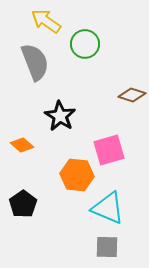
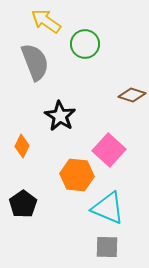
orange diamond: moved 1 px down; rotated 75 degrees clockwise
pink square: rotated 32 degrees counterclockwise
